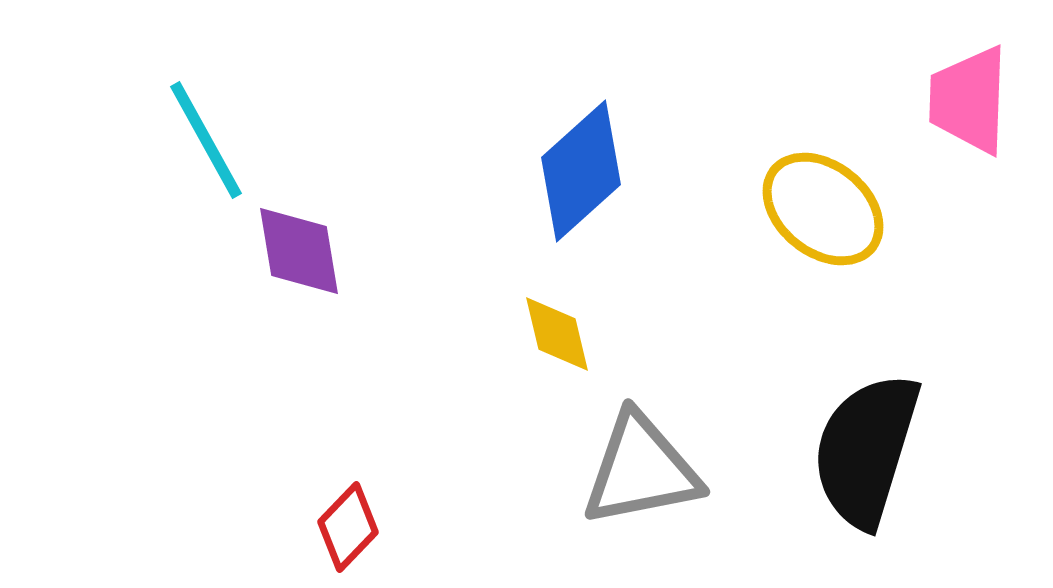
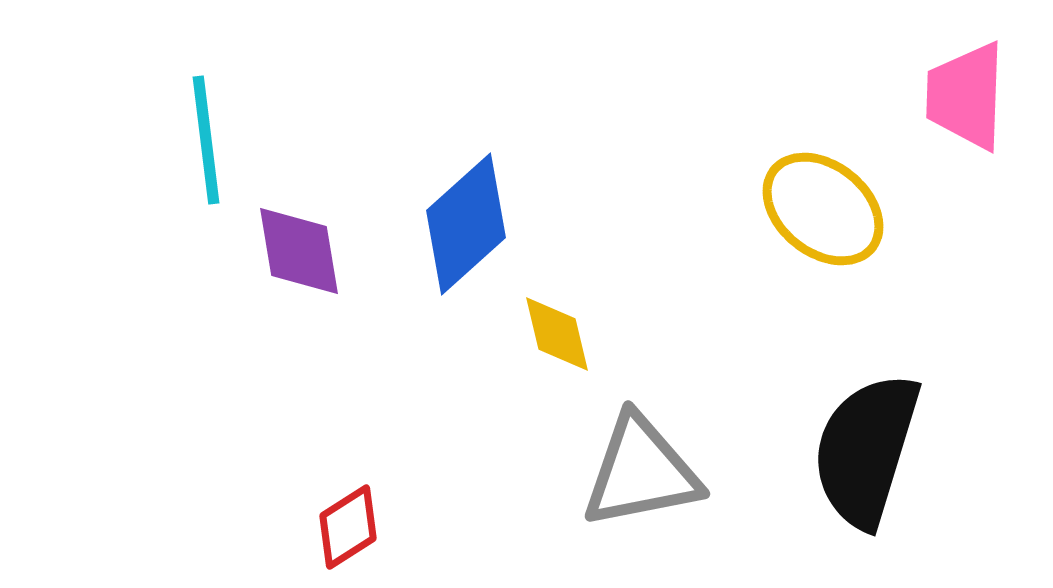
pink trapezoid: moved 3 px left, 4 px up
cyan line: rotated 22 degrees clockwise
blue diamond: moved 115 px left, 53 px down
gray triangle: moved 2 px down
red diamond: rotated 14 degrees clockwise
